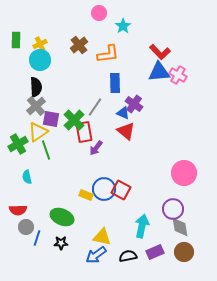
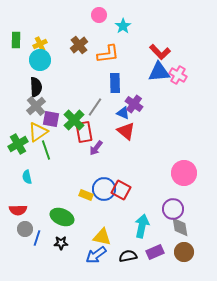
pink circle at (99, 13): moved 2 px down
gray circle at (26, 227): moved 1 px left, 2 px down
